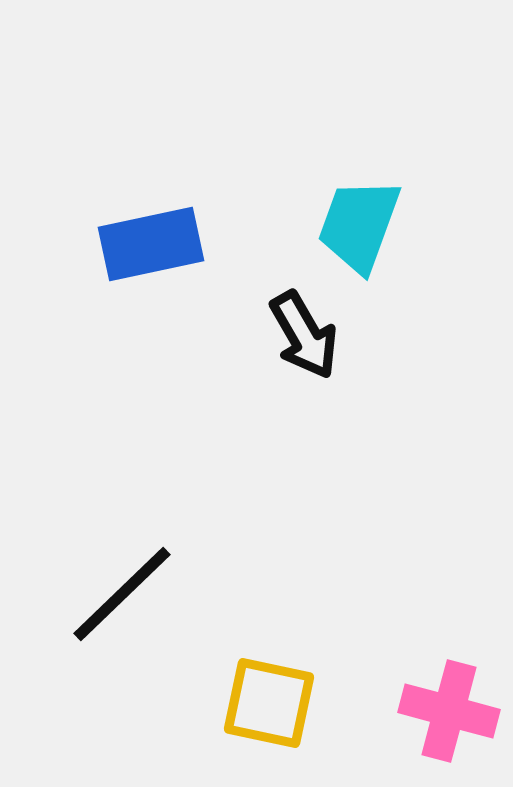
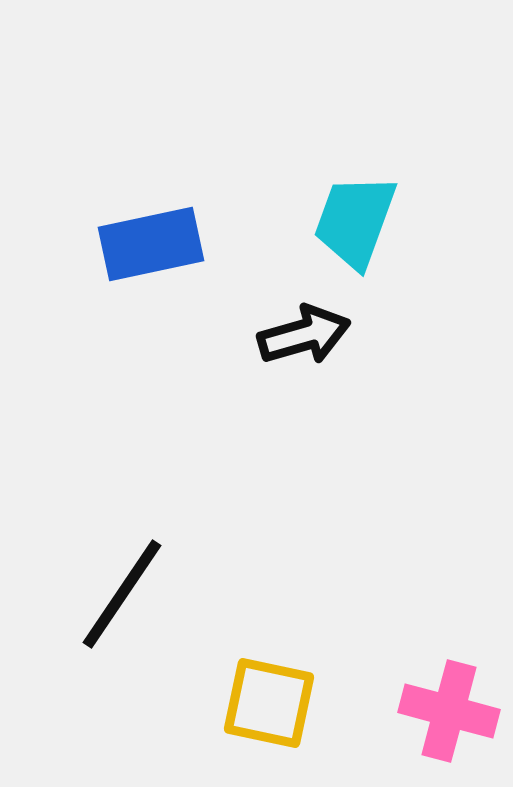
cyan trapezoid: moved 4 px left, 4 px up
black arrow: rotated 76 degrees counterclockwise
black line: rotated 12 degrees counterclockwise
